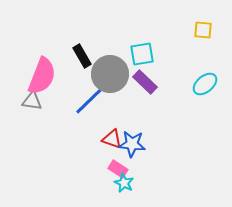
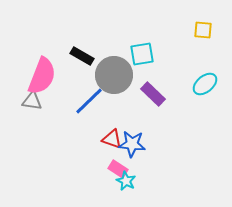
black rectangle: rotated 30 degrees counterclockwise
gray circle: moved 4 px right, 1 px down
purple rectangle: moved 8 px right, 12 px down
cyan star: moved 2 px right, 2 px up
